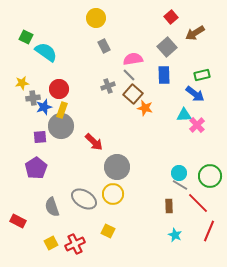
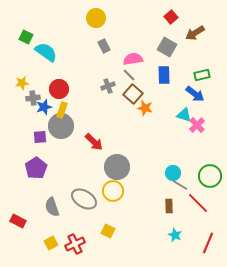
gray square at (167, 47): rotated 18 degrees counterclockwise
cyan triangle at (184, 115): rotated 21 degrees clockwise
cyan circle at (179, 173): moved 6 px left
yellow circle at (113, 194): moved 3 px up
red line at (209, 231): moved 1 px left, 12 px down
